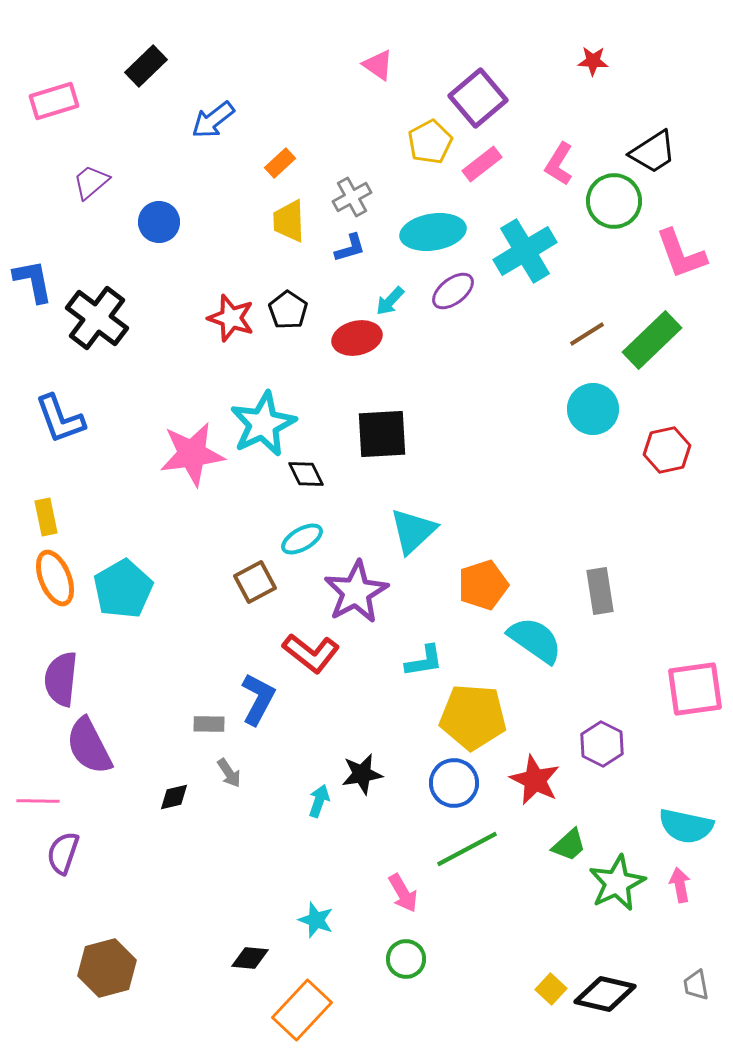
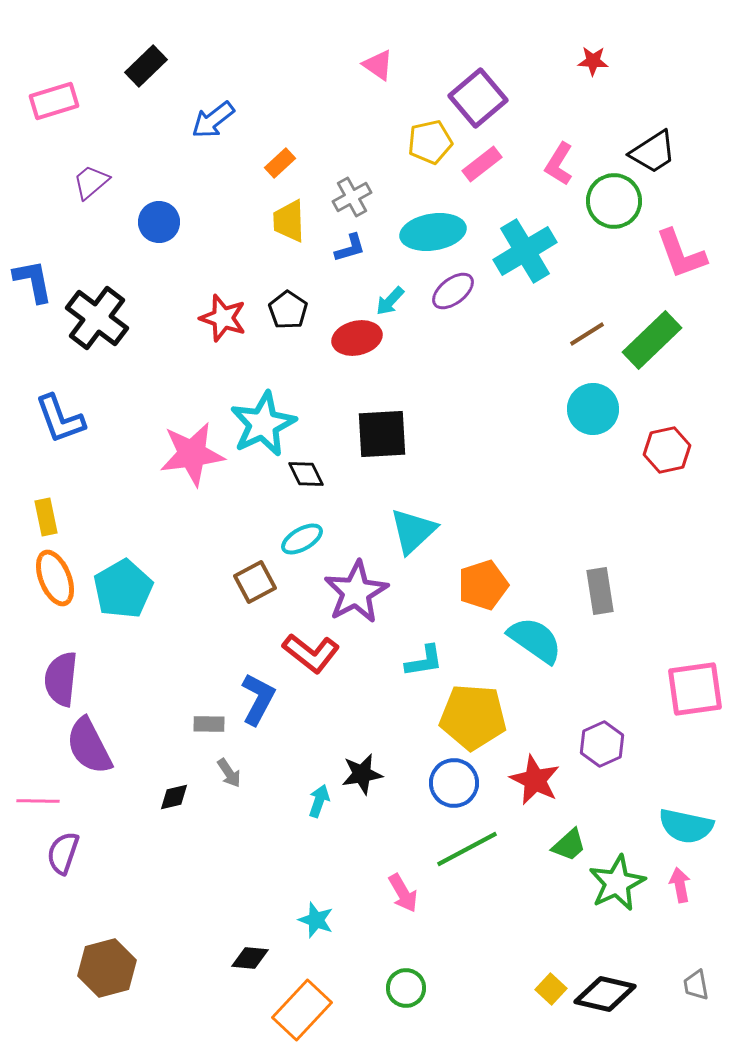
yellow pentagon at (430, 142): rotated 15 degrees clockwise
red star at (231, 318): moved 8 px left
purple hexagon at (602, 744): rotated 9 degrees clockwise
green circle at (406, 959): moved 29 px down
